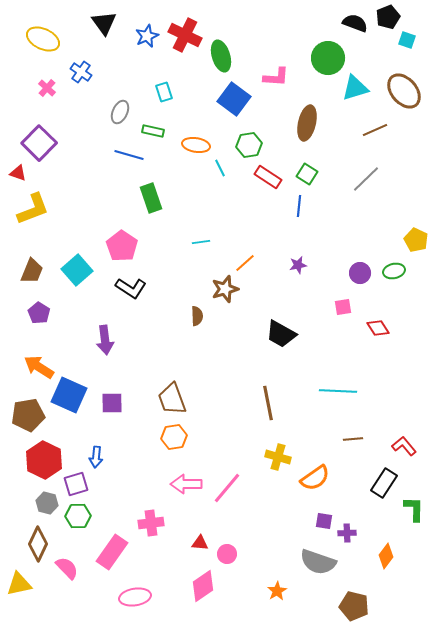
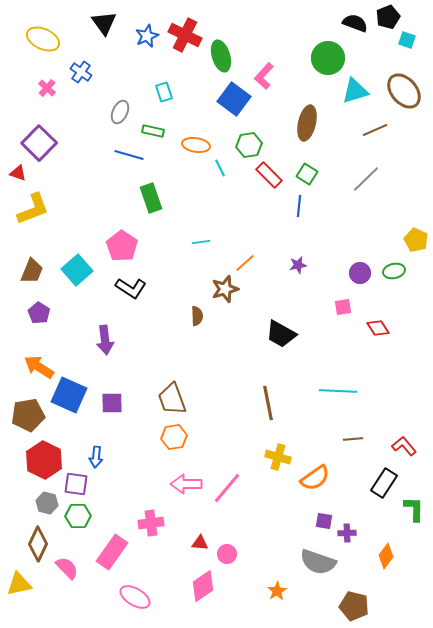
pink L-shape at (276, 77): moved 12 px left, 1 px up; rotated 128 degrees clockwise
cyan triangle at (355, 88): moved 3 px down
red rectangle at (268, 177): moved 1 px right, 2 px up; rotated 12 degrees clockwise
purple square at (76, 484): rotated 25 degrees clockwise
pink ellipse at (135, 597): rotated 40 degrees clockwise
